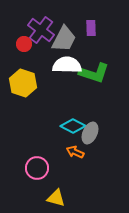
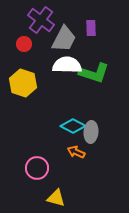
purple cross: moved 10 px up
gray ellipse: moved 1 px right, 1 px up; rotated 20 degrees counterclockwise
orange arrow: moved 1 px right
